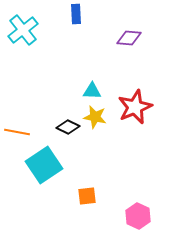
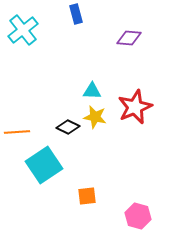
blue rectangle: rotated 12 degrees counterclockwise
orange line: rotated 15 degrees counterclockwise
pink hexagon: rotated 10 degrees counterclockwise
